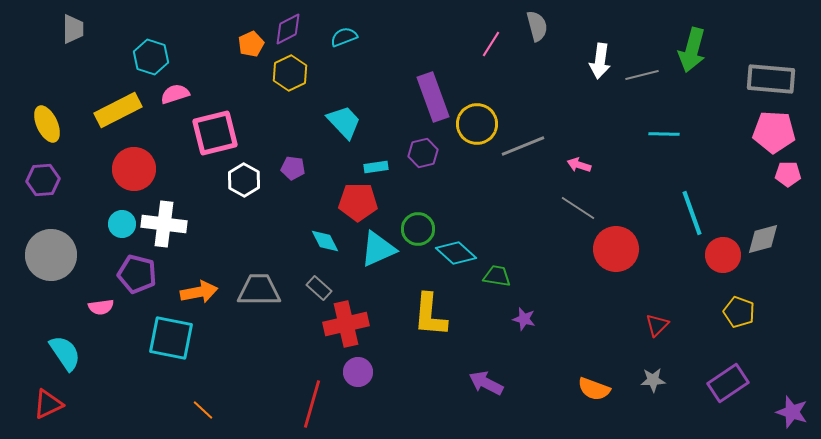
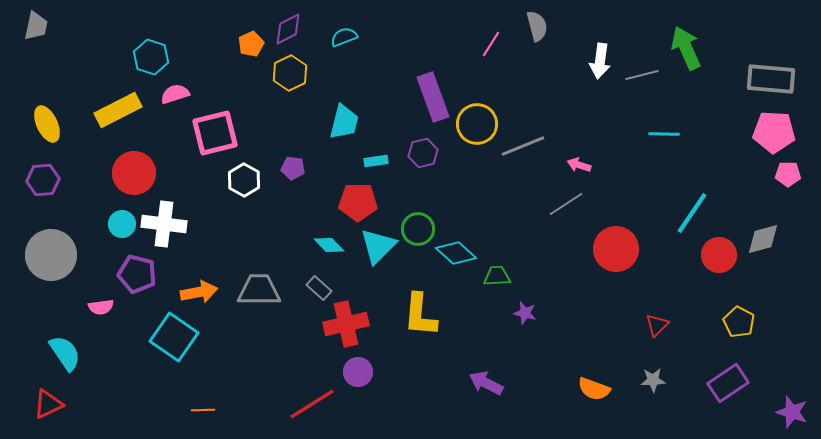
gray trapezoid at (73, 29): moved 37 px left, 3 px up; rotated 12 degrees clockwise
green arrow at (692, 50): moved 6 px left, 2 px up; rotated 141 degrees clockwise
cyan trapezoid at (344, 122): rotated 57 degrees clockwise
cyan rectangle at (376, 167): moved 6 px up
red circle at (134, 169): moved 4 px down
gray line at (578, 208): moved 12 px left, 4 px up; rotated 66 degrees counterclockwise
cyan line at (692, 213): rotated 54 degrees clockwise
cyan diamond at (325, 241): moved 4 px right, 4 px down; rotated 16 degrees counterclockwise
cyan triangle at (378, 249): moved 3 px up; rotated 21 degrees counterclockwise
red circle at (723, 255): moved 4 px left
green trapezoid at (497, 276): rotated 12 degrees counterclockwise
yellow pentagon at (739, 312): moved 10 px down; rotated 8 degrees clockwise
yellow L-shape at (430, 315): moved 10 px left
purple star at (524, 319): moved 1 px right, 6 px up
cyan square at (171, 338): moved 3 px right, 1 px up; rotated 24 degrees clockwise
red line at (312, 404): rotated 42 degrees clockwise
orange line at (203, 410): rotated 45 degrees counterclockwise
